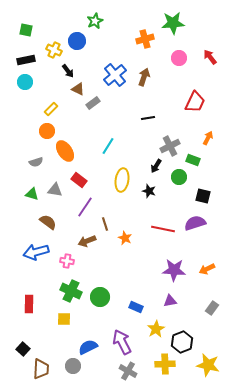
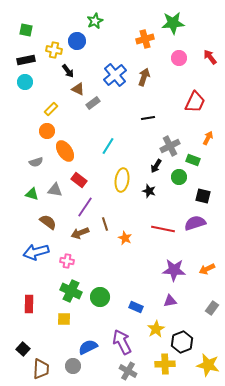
yellow cross at (54, 50): rotated 14 degrees counterclockwise
brown arrow at (87, 241): moved 7 px left, 8 px up
